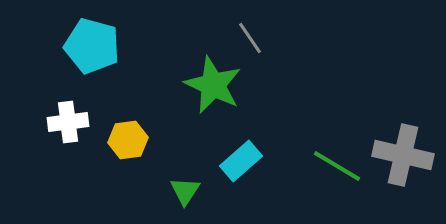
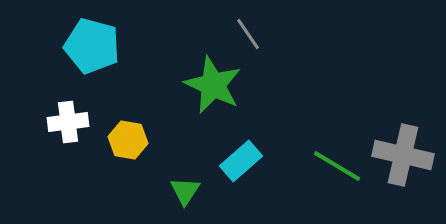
gray line: moved 2 px left, 4 px up
yellow hexagon: rotated 18 degrees clockwise
